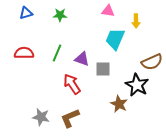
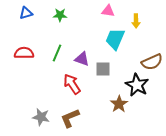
brown star: rotated 12 degrees clockwise
